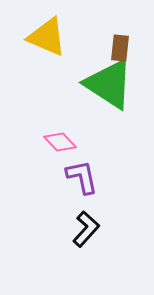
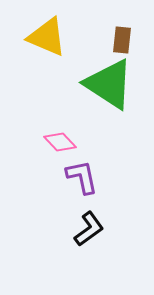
brown rectangle: moved 2 px right, 8 px up
black L-shape: moved 3 px right; rotated 12 degrees clockwise
